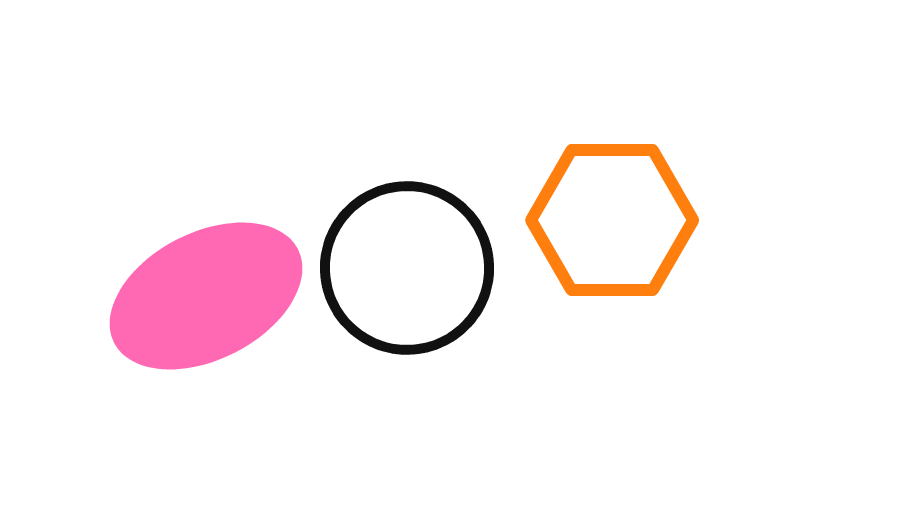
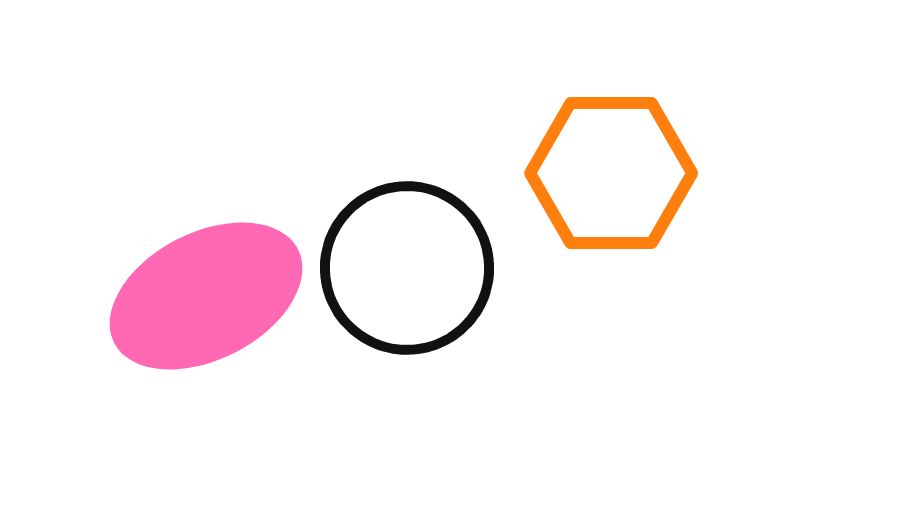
orange hexagon: moved 1 px left, 47 px up
